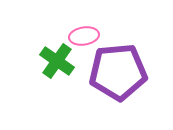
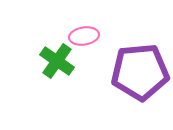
purple pentagon: moved 22 px right
